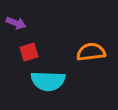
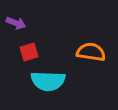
orange semicircle: rotated 16 degrees clockwise
